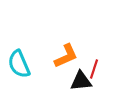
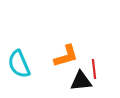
orange L-shape: rotated 8 degrees clockwise
red line: rotated 24 degrees counterclockwise
